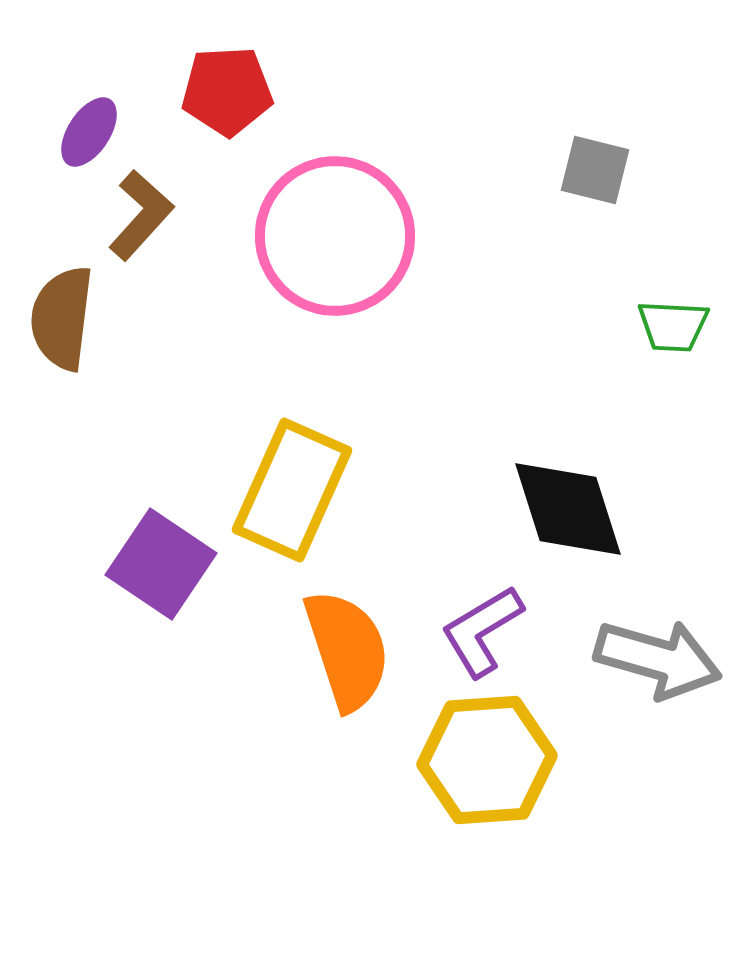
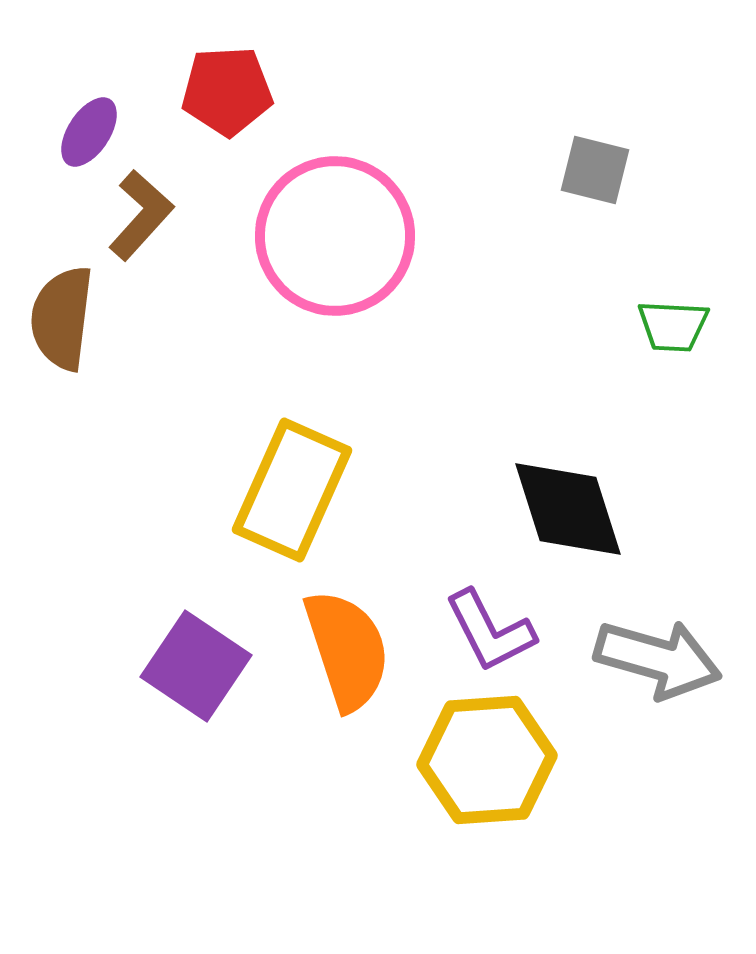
purple square: moved 35 px right, 102 px down
purple L-shape: moved 8 px right; rotated 86 degrees counterclockwise
